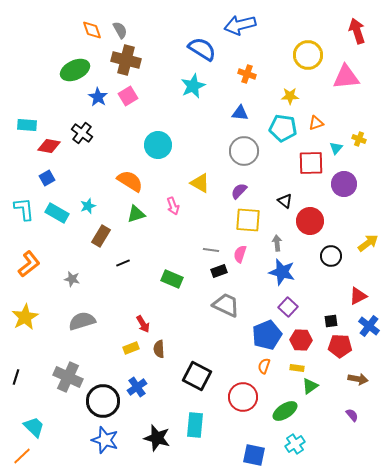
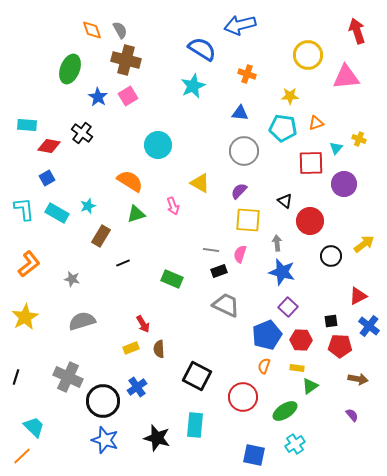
green ellipse at (75, 70): moved 5 px left, 1 px up; rotated 44 degrees counterclockwise
yellow arrow at (368, 243): moved 4 px left, 1 px down
